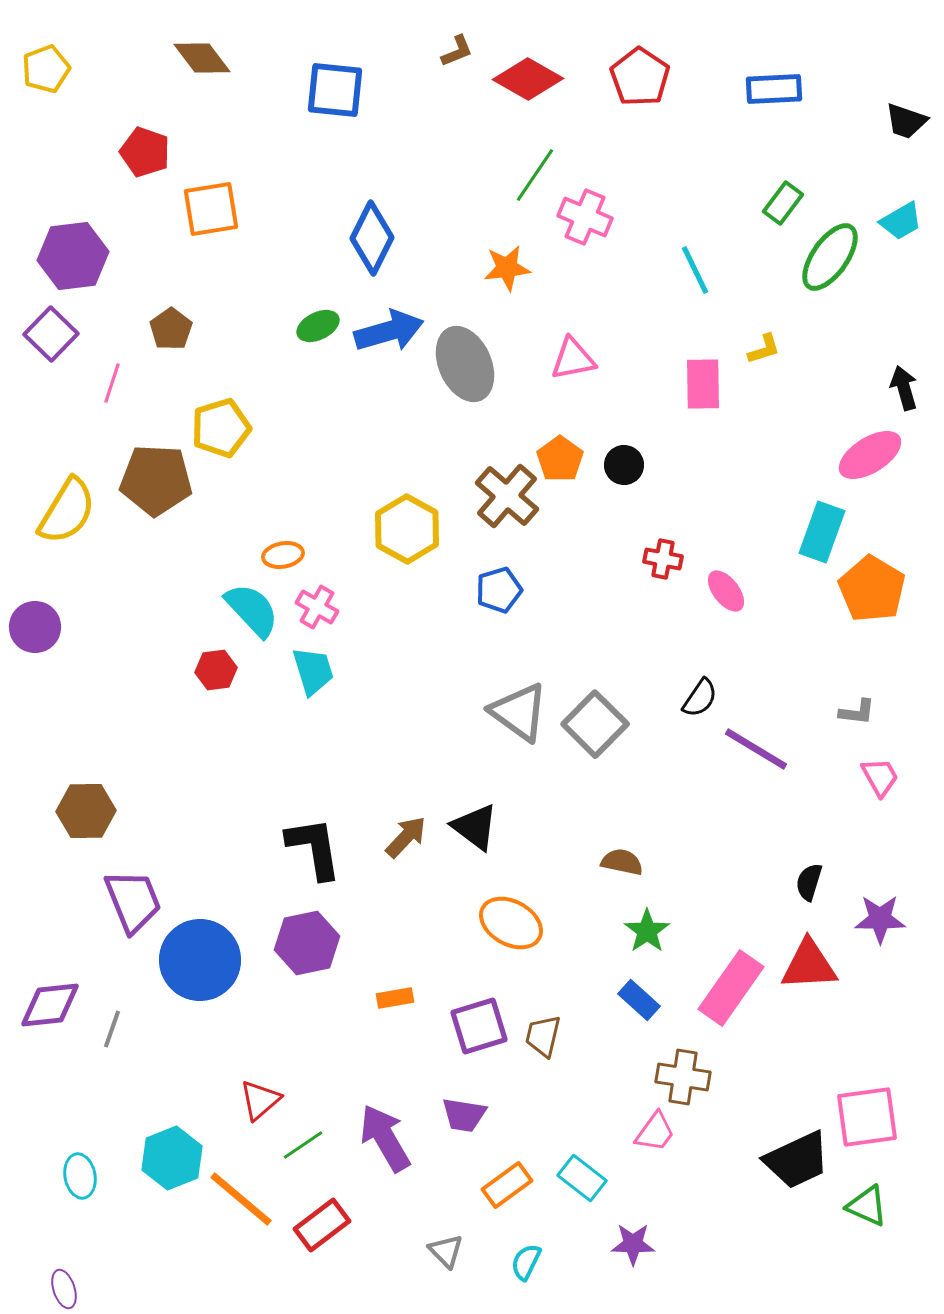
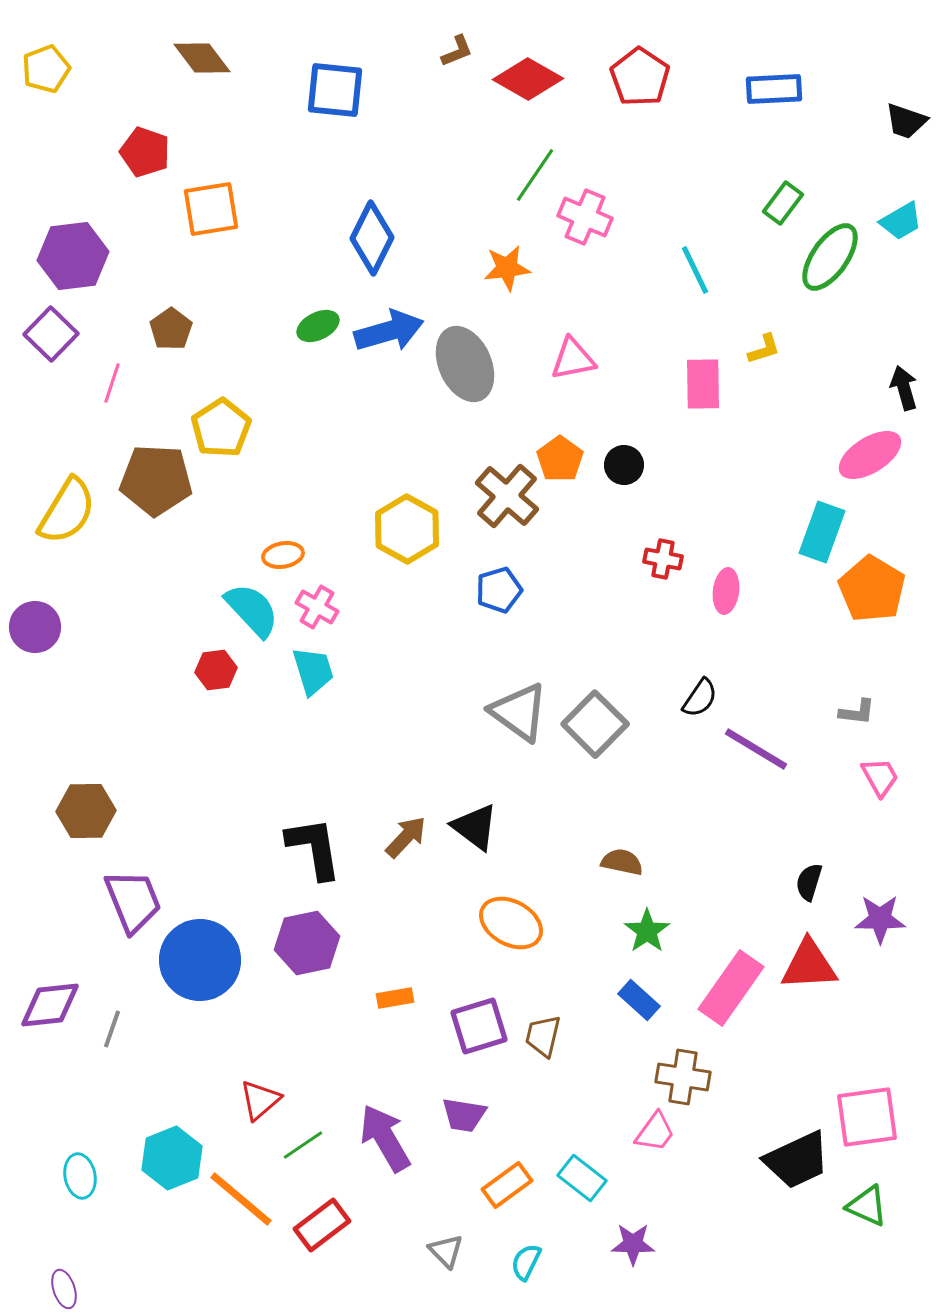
yellow pentagon at (221, 428): rotated 16 degrees counterclockwise
pink ellipse at (726, 591): rotated 45 degrees clockwise
